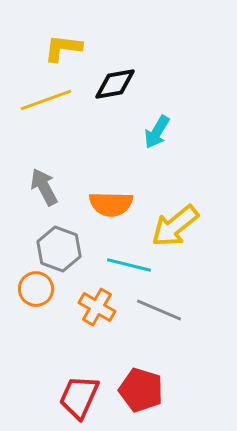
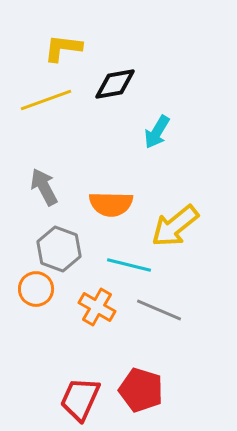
red trapezoid: moved 1 px right, 2 px down
